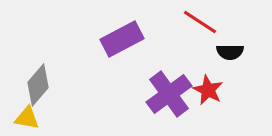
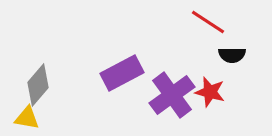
red line: moved 8 px right
purple rectangle: moved 34 px down
black semicircle: moved 2 px right, 3 px down
red star: moved 2 px right, 2 px down; rotated 12 degrees counterclockwise
purple cross: moved 3 px right, 1 px down
